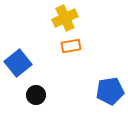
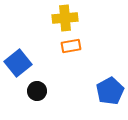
yellow cross: rotated 20 degrees clockwise
blue pentagon: rotated 20 degrees counterclockwise
black circle: moved 1 px right, 4 px up
